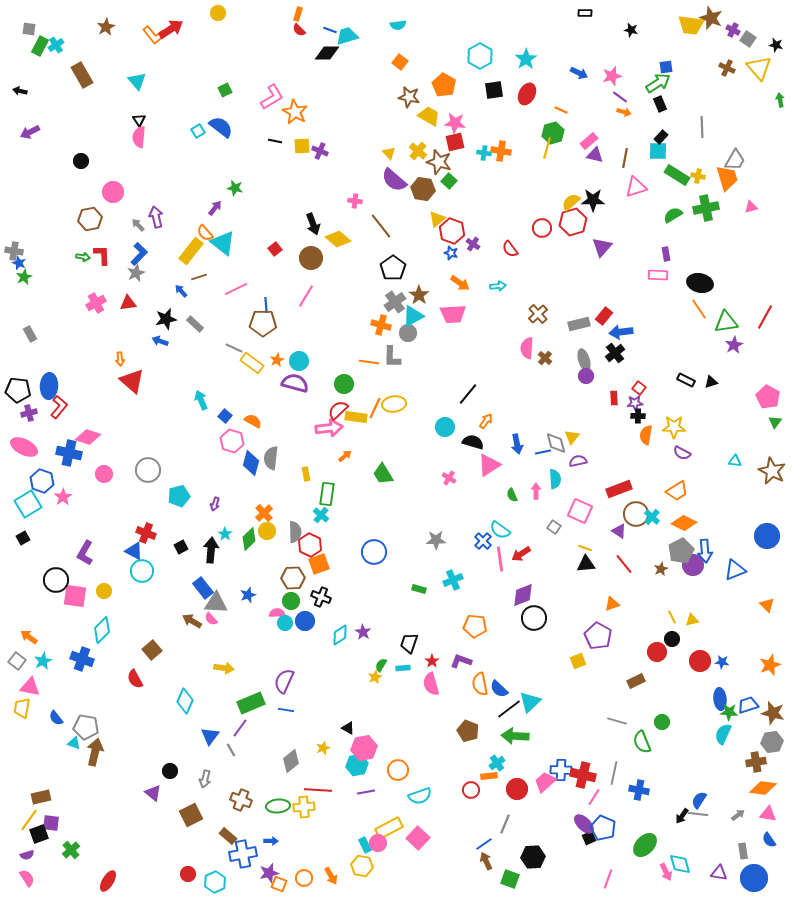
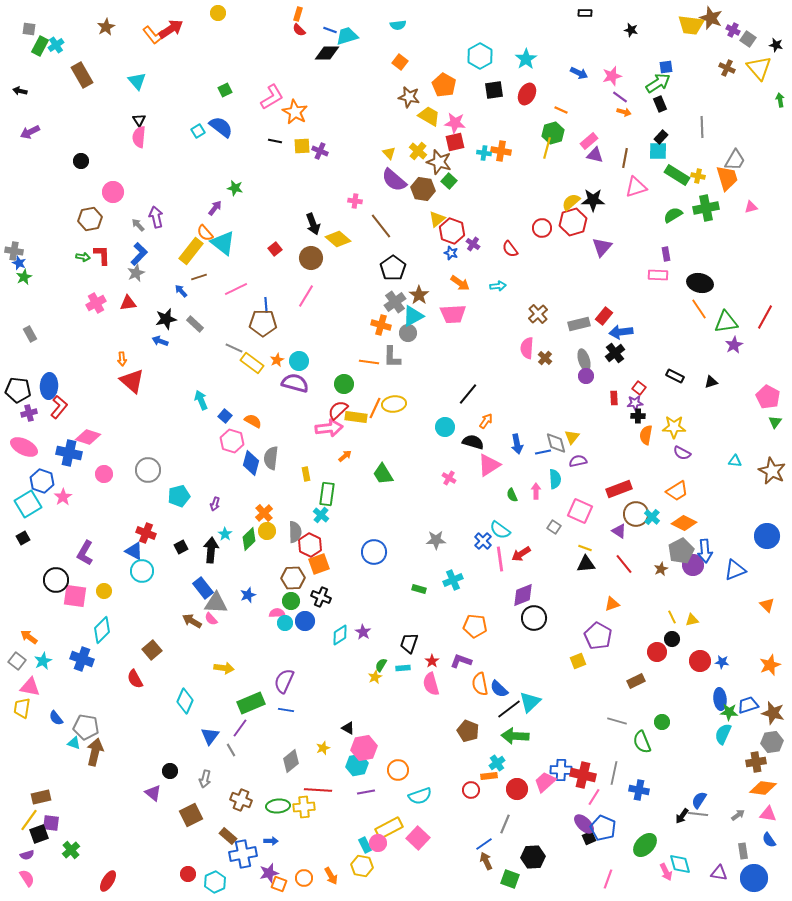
orange arrow at (120, 359): moved 2 px right
black rectangle at (686, 380): moved 11 px left, 4 px up
